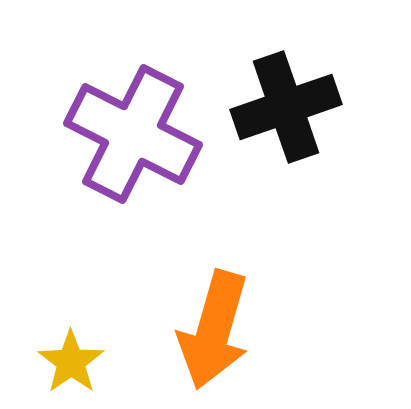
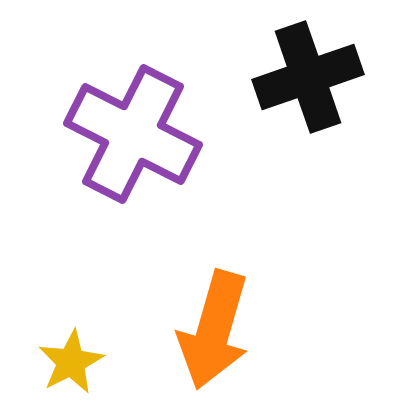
black cross: moved 22 px right, 30 px up
yellow star: rotated 8 degrees clockwise
